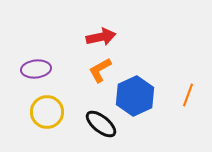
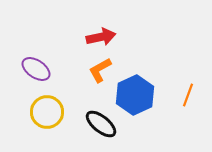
purple ellipse: rotated 40 degrees clockwise
blue hexagon: moved 1 px up
